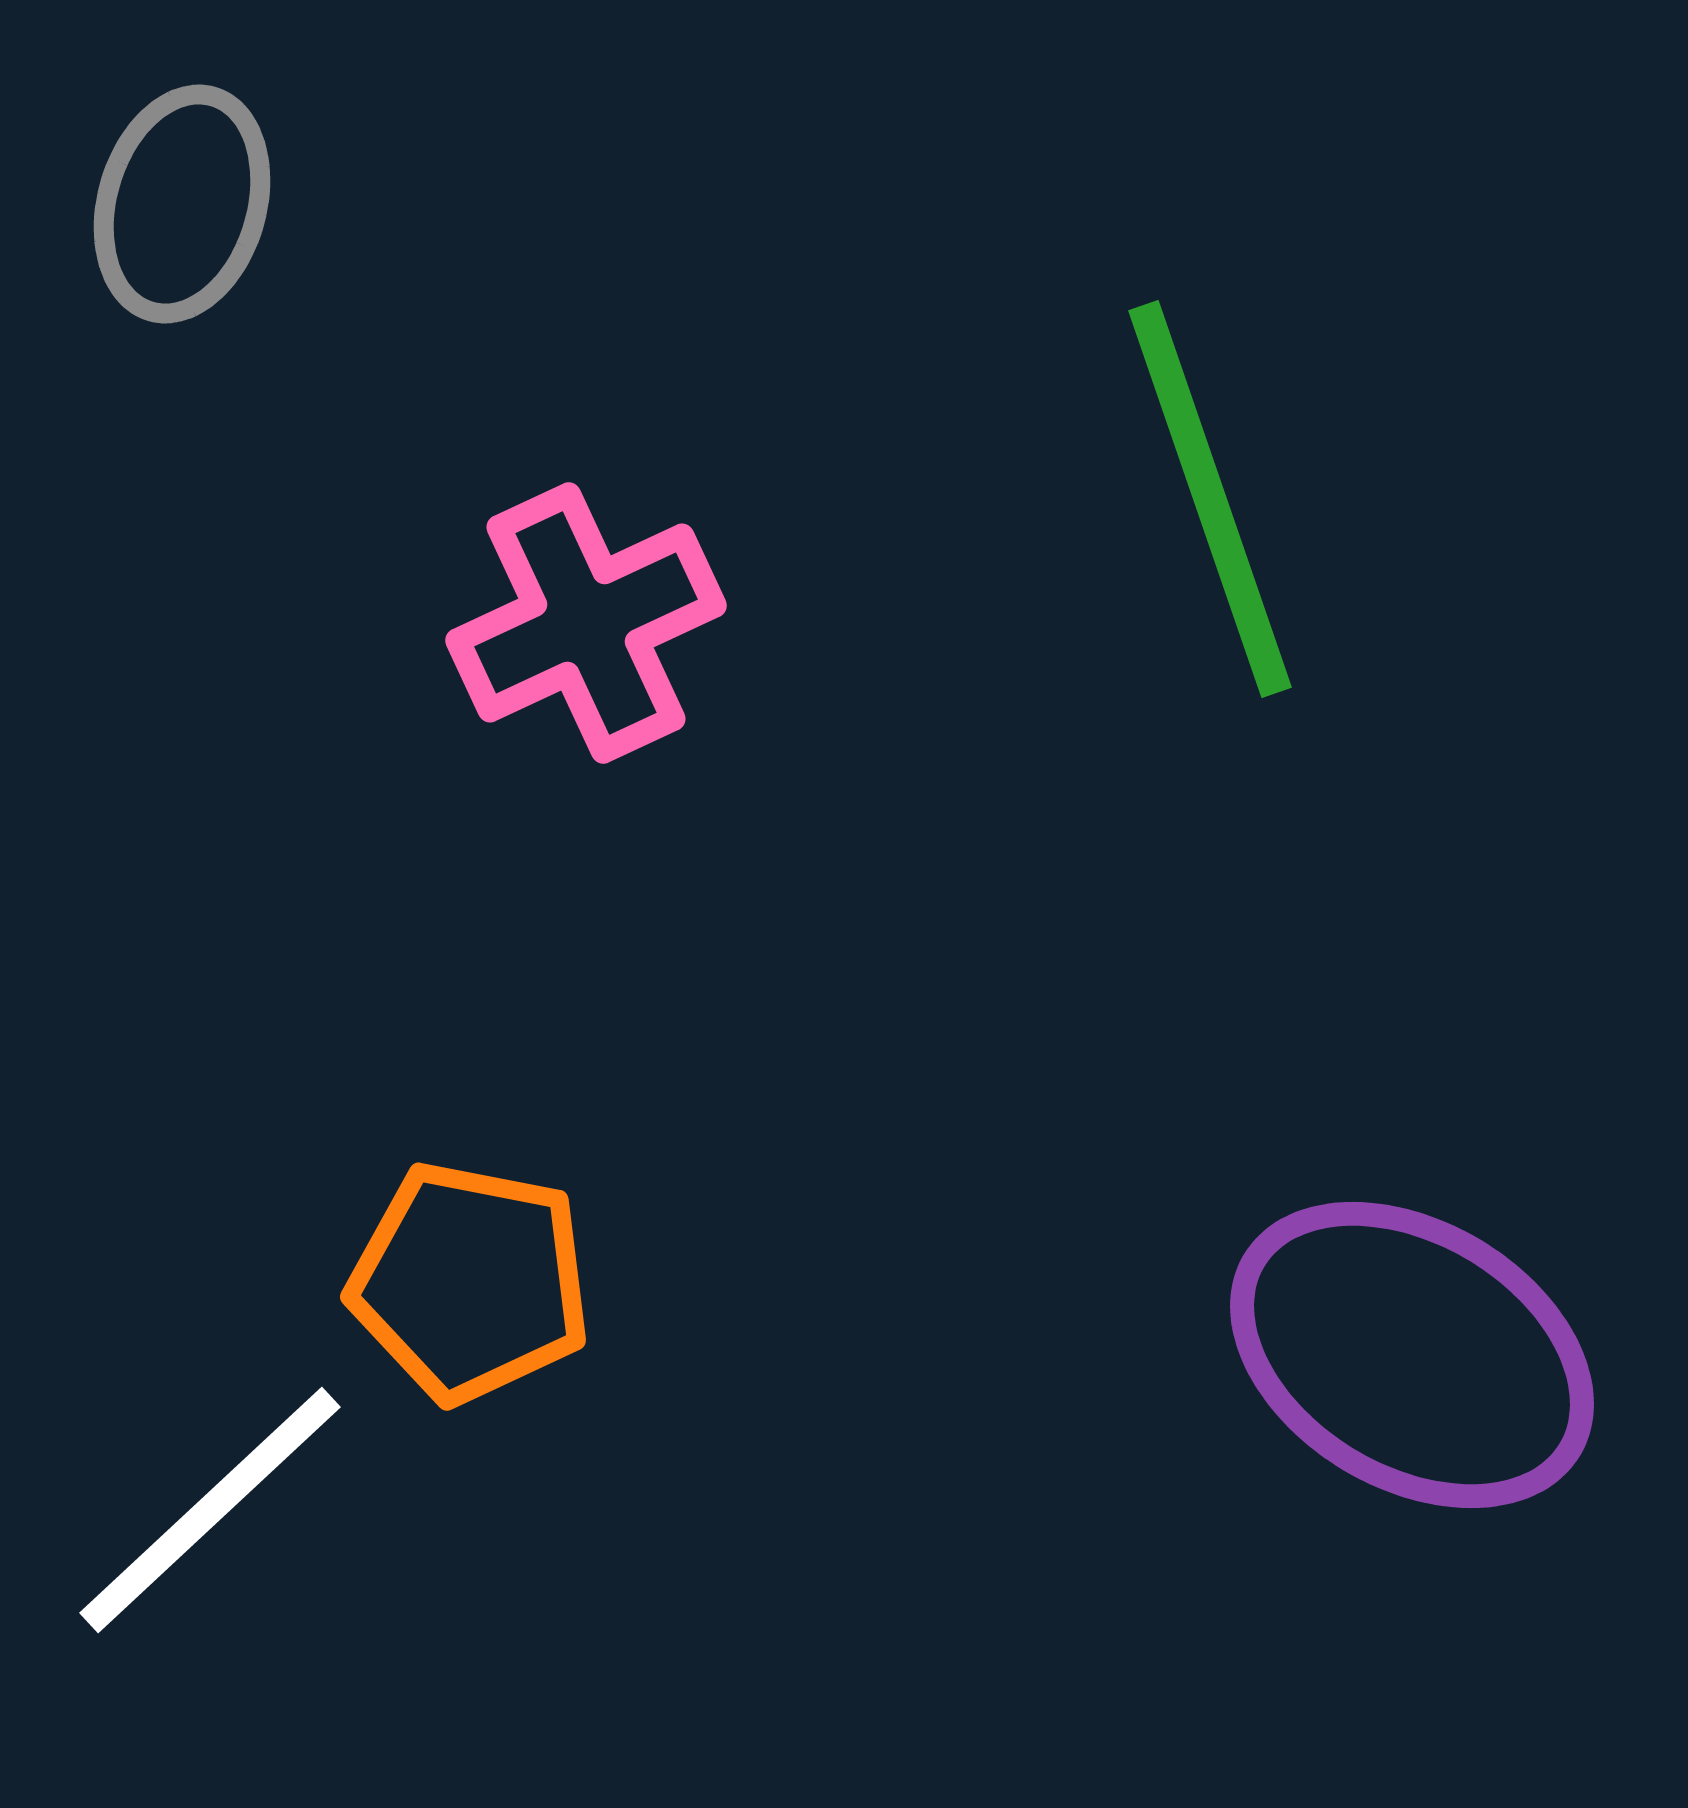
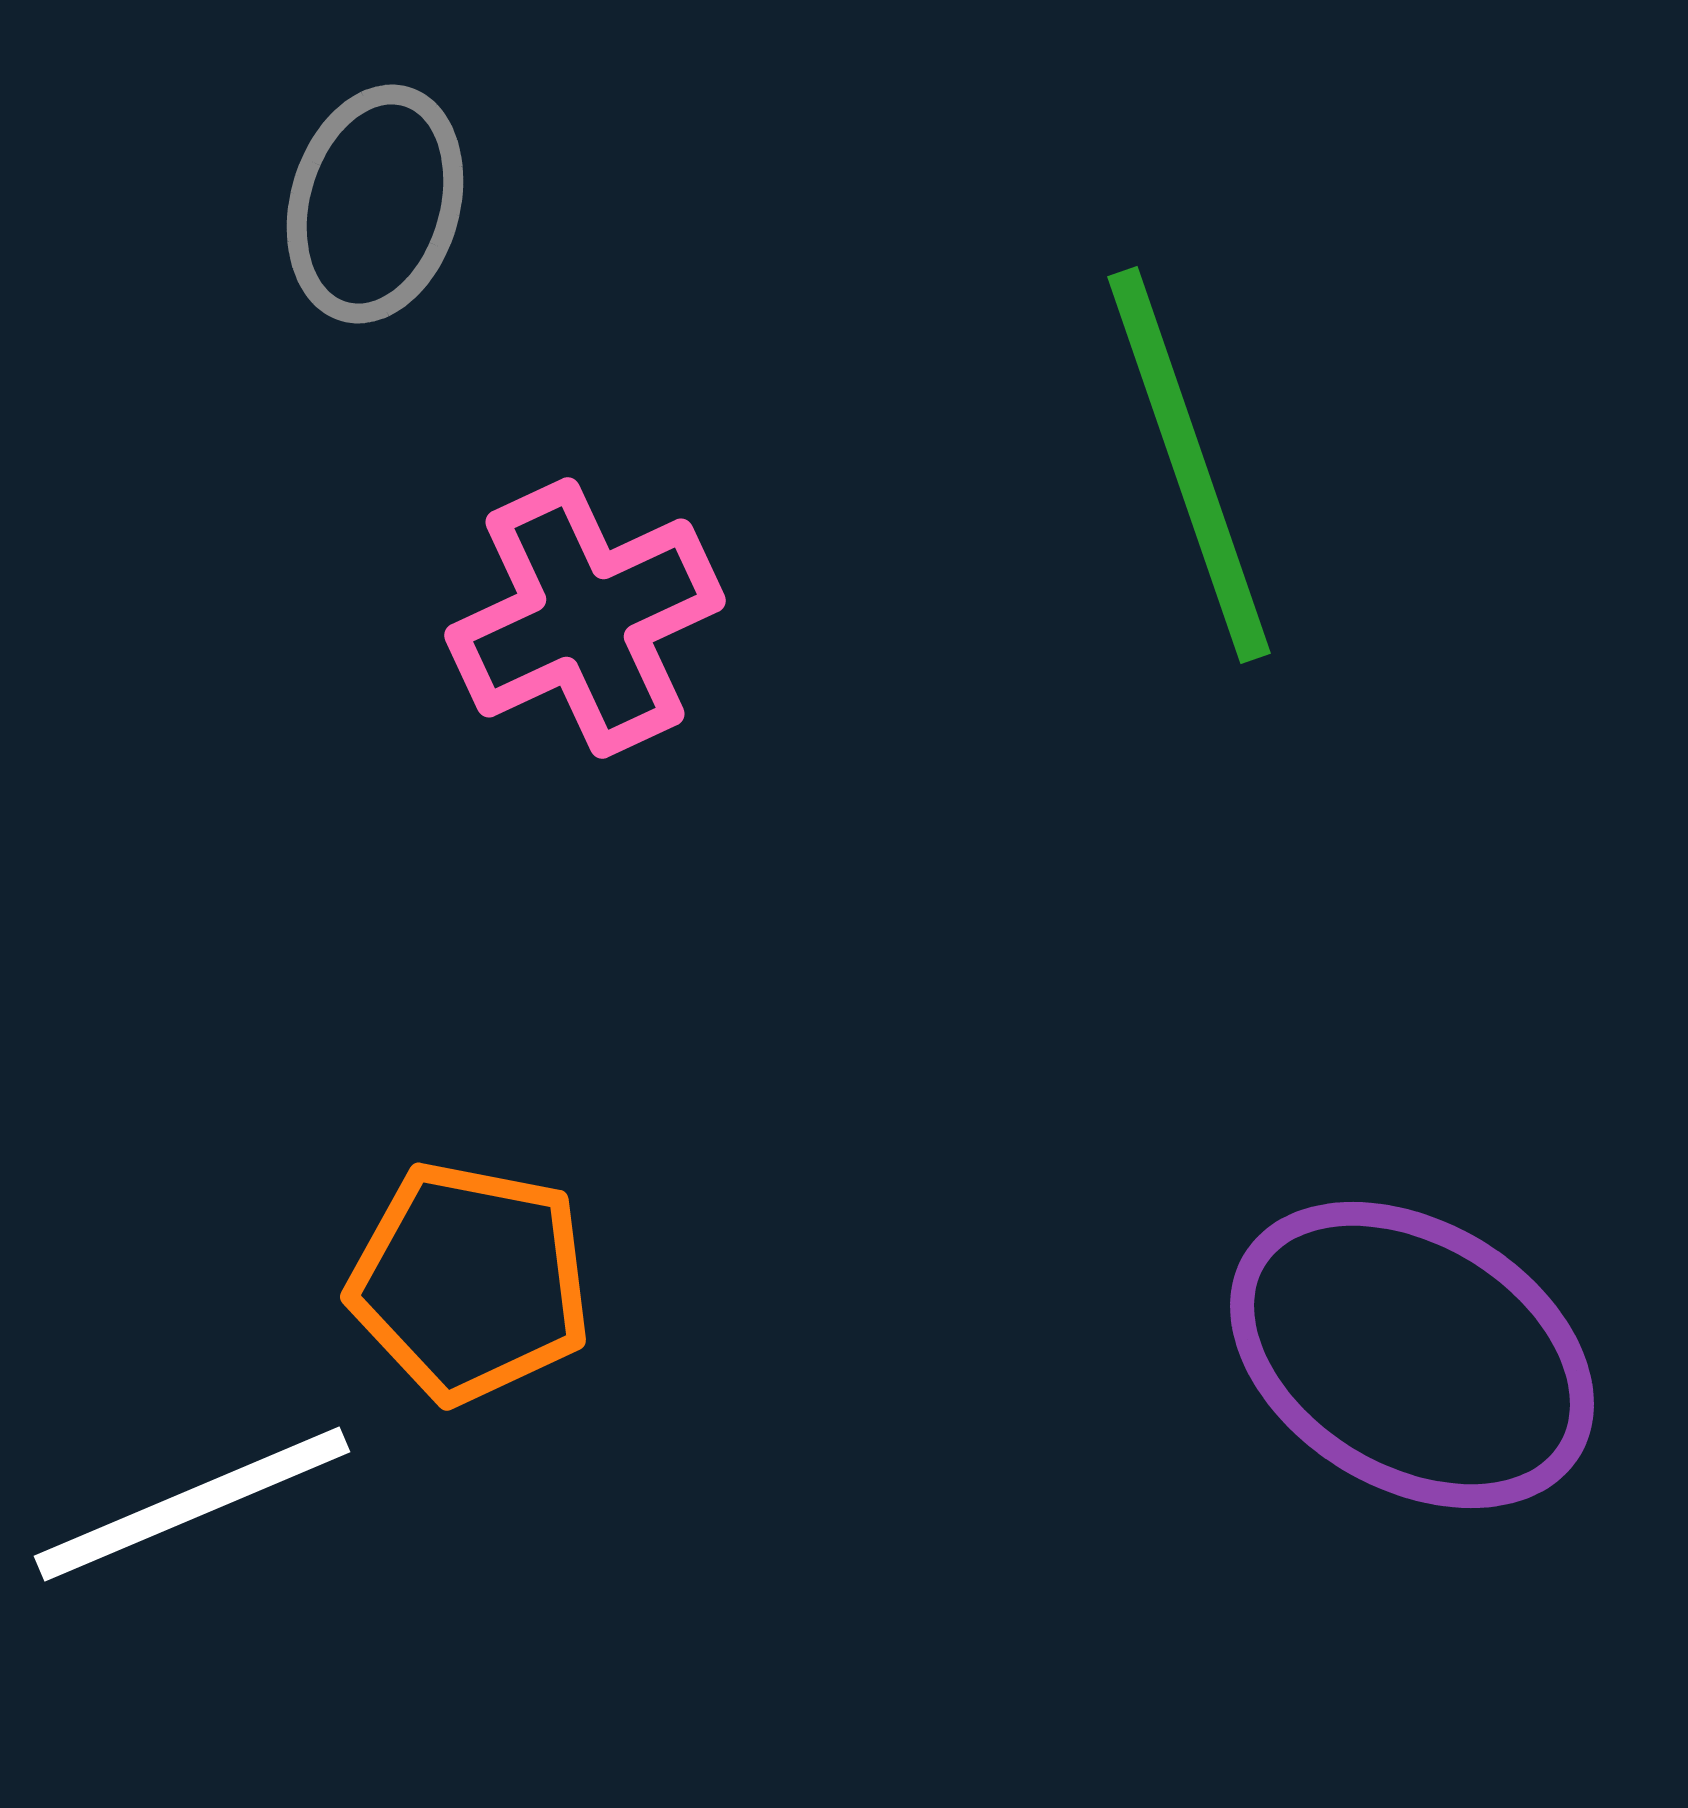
gray ellipse: moved 193 px right
green line: moved 21 px left, 34 px up
pink cross: moved 1 px left, 5 px up
white line: moved 18 px left, 6 px up; rotated 20 degrees clockwise
